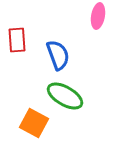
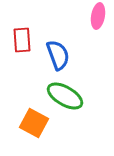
red rectangle: moved 5 px right
